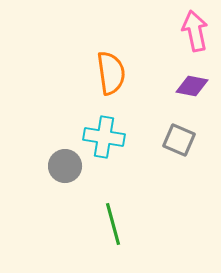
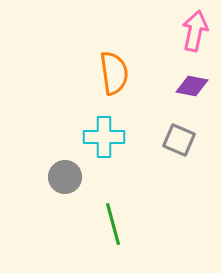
pink arrow: rotated 24 degrees clockwise
orange semicircle: moved 3 px right
cyan cross: rotated 9 degrees counterclockwise
gray circle: moved 11 px down
